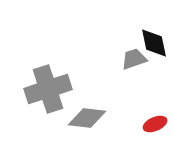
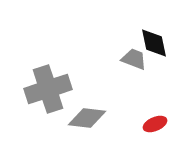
gray trapezoid: rotated 40 degrees clockwise
